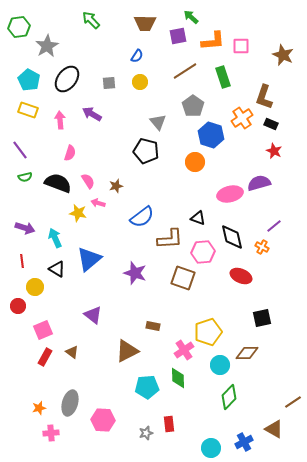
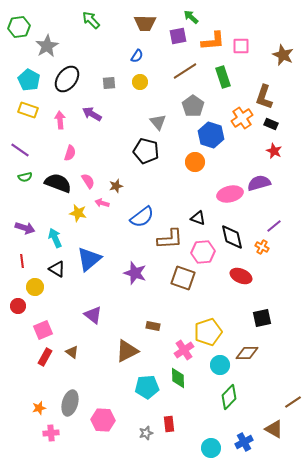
purple line at (20, 150): rotated 18 degrees counterclockwise
pink arrow at (98, 203): moved 4 px right
